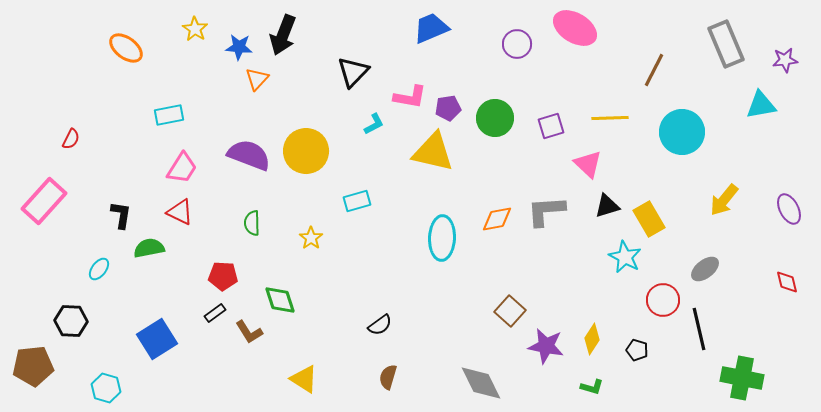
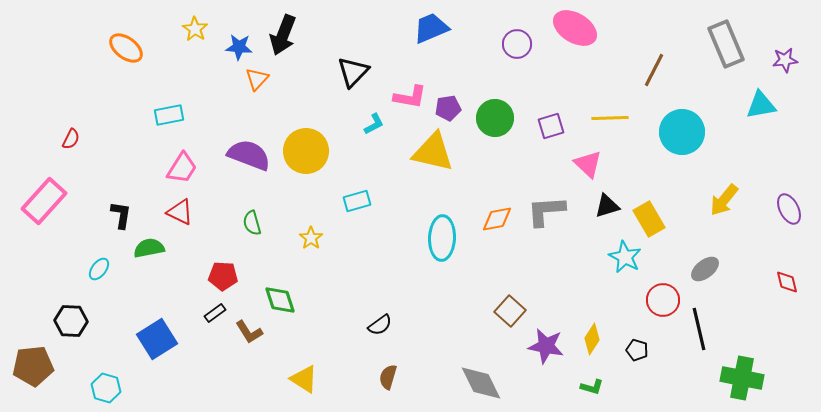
green semicircle at (252, 223): rotated 15 degrees counterclockwise
